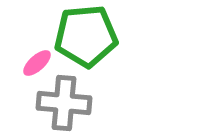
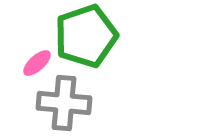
green pentagon: rotated 14 degrees counterclockwise
